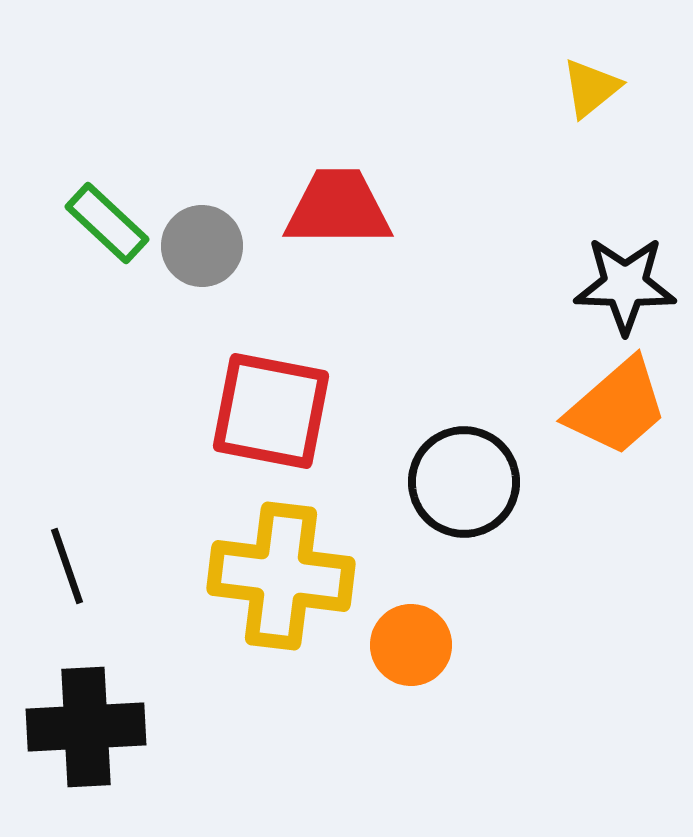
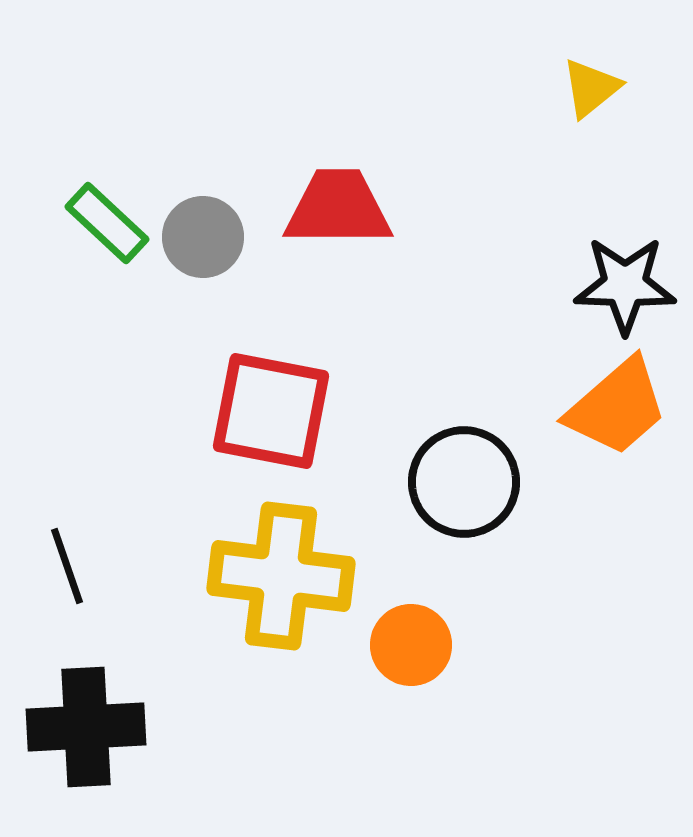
gray circle: moved 1 px right, 9 px up
